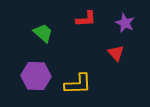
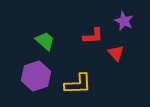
red L-shape: moved 7 px right, 17 px down
purple star: moved 1 px left, 2 px up
green trapezoid: moved 2 px right, 8 px down
purple hexagon: rotated 20 degrees counterclockwise
